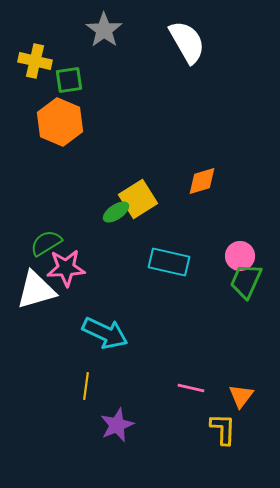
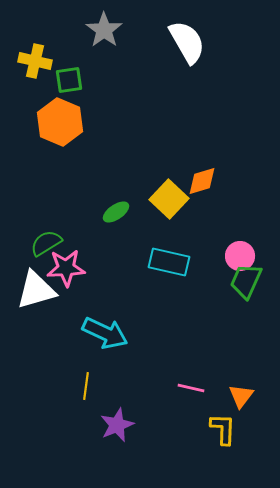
yellow square: moved 31 px right; rotated 15 degrees counterclockwise
